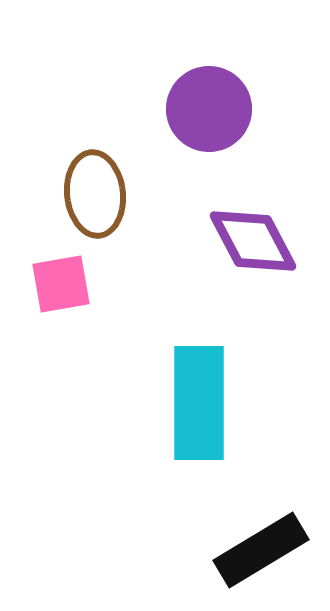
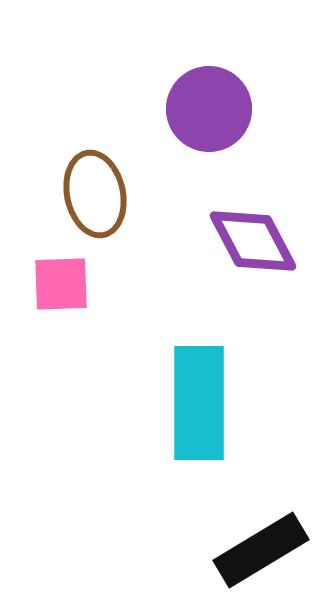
brown ellipse: rotated 6 degrees counterclockwise
pink square: rotated 8 degrees clockwise
